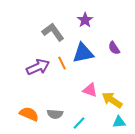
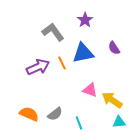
gray semicircle: rotated 42 degrees counterclockwise
cyan line: rotated 64 degrees counterclockwise
